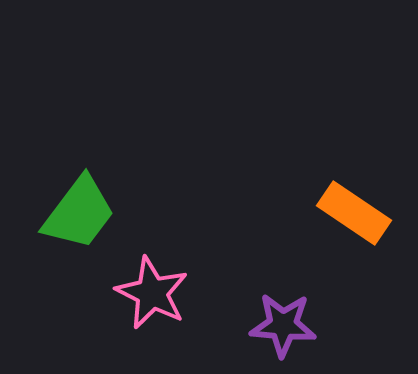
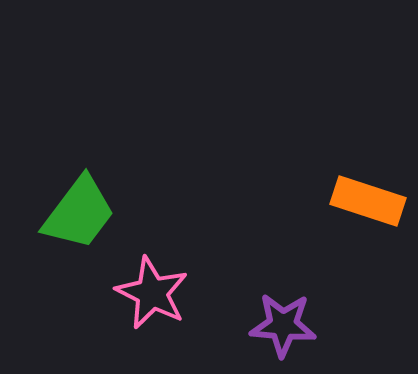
orange rectangle: moved 14 px right, 12 px up; rotated 16 degrees counterclockwise
